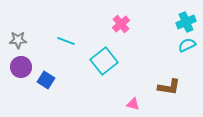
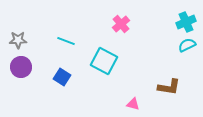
cyan square: rotated 24 degrees counterclockwise
blue square: moved 16 px right, 3 px up
